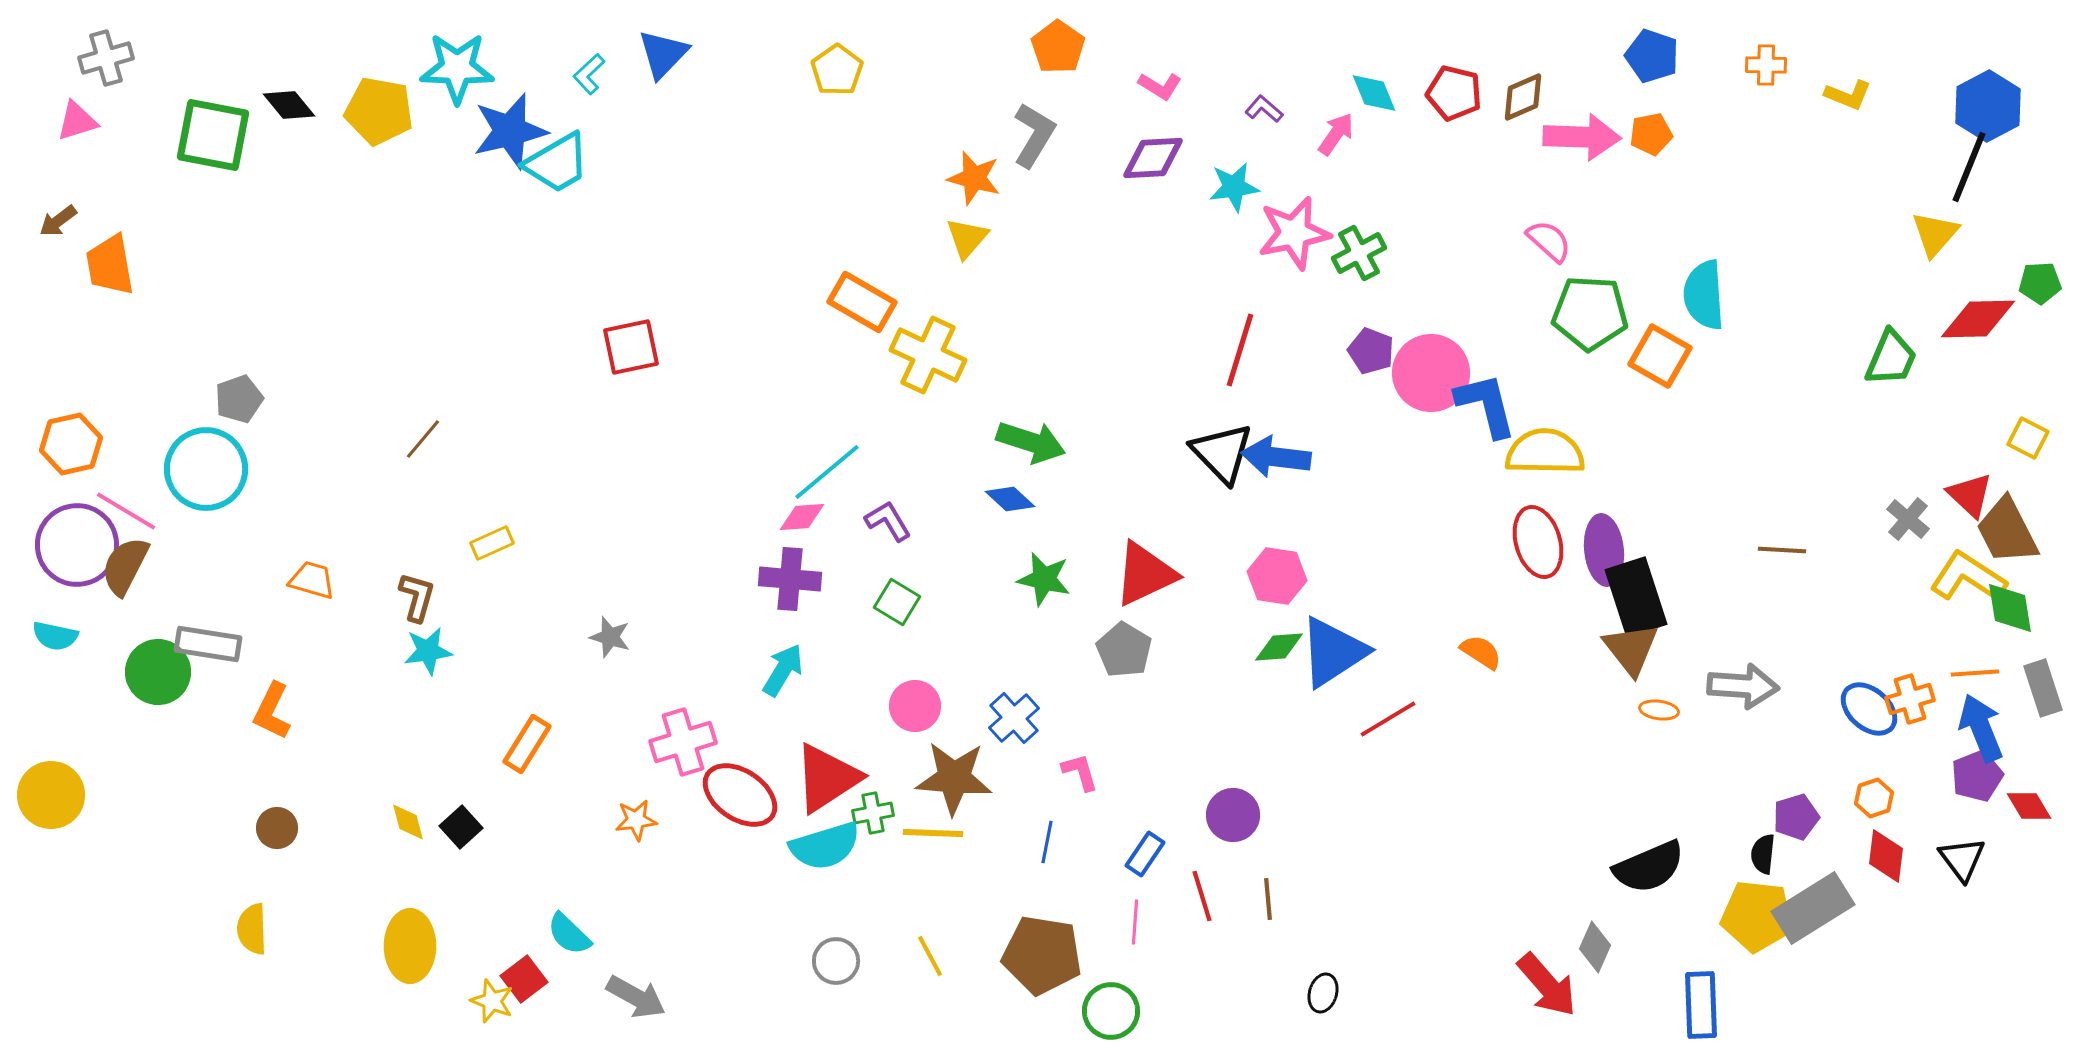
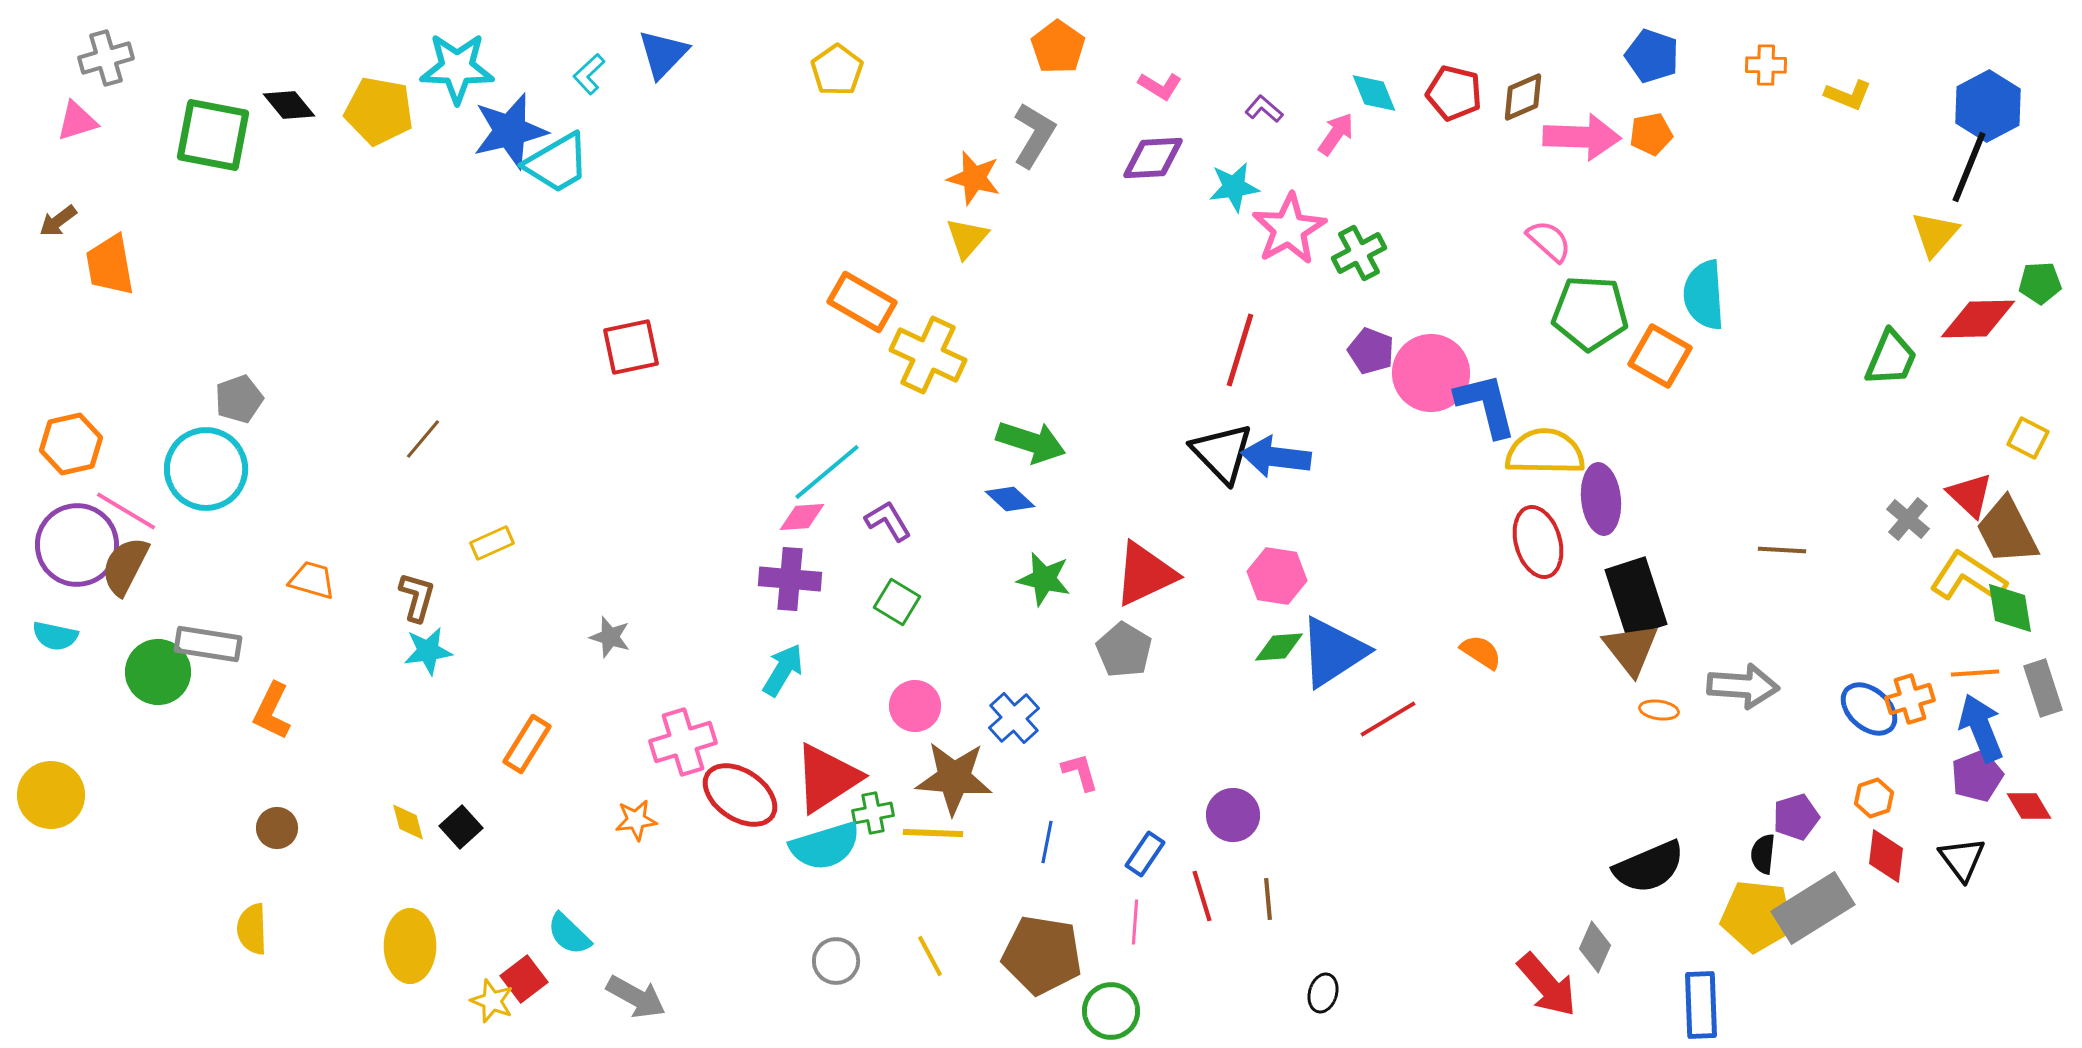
pink star at (1294, 233): moved 5 px left, 4 px up; rotated 18 degrees counterclockwise
purple ellipse at (1604, 550): moved 3 px left, 51 px up
